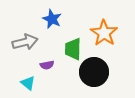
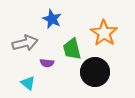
gray arrow: moved 1 px down
green trapezoid: moved 1 px left; rotated 15 degrees counterclockwise
purple semicircle: moved 2 px up; rotated 16 degrees clockwise
black circle: moved 1 px right
